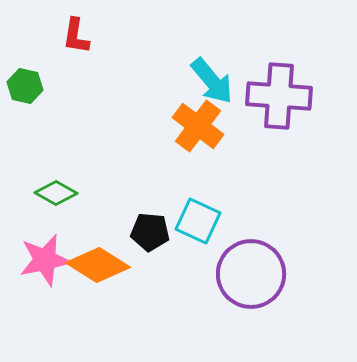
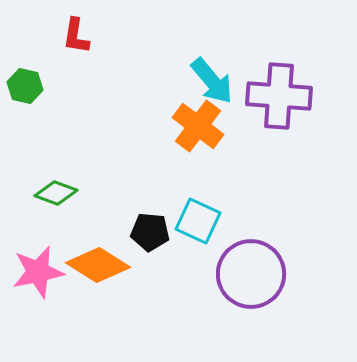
green diamond: rotated 9 degrees counterclockwise
pink star: moved 7 px left, 12 px down
